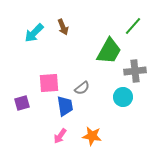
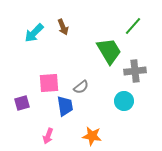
green trapezoid: rotated 60 degrees counterclockwise
gray semicircle: moved 1 px left, 1 px up
cyan circle: moved 1 px right, 4 px down
pink arrow: moved 12 px left; rotated 14 degrees counterclockwise
